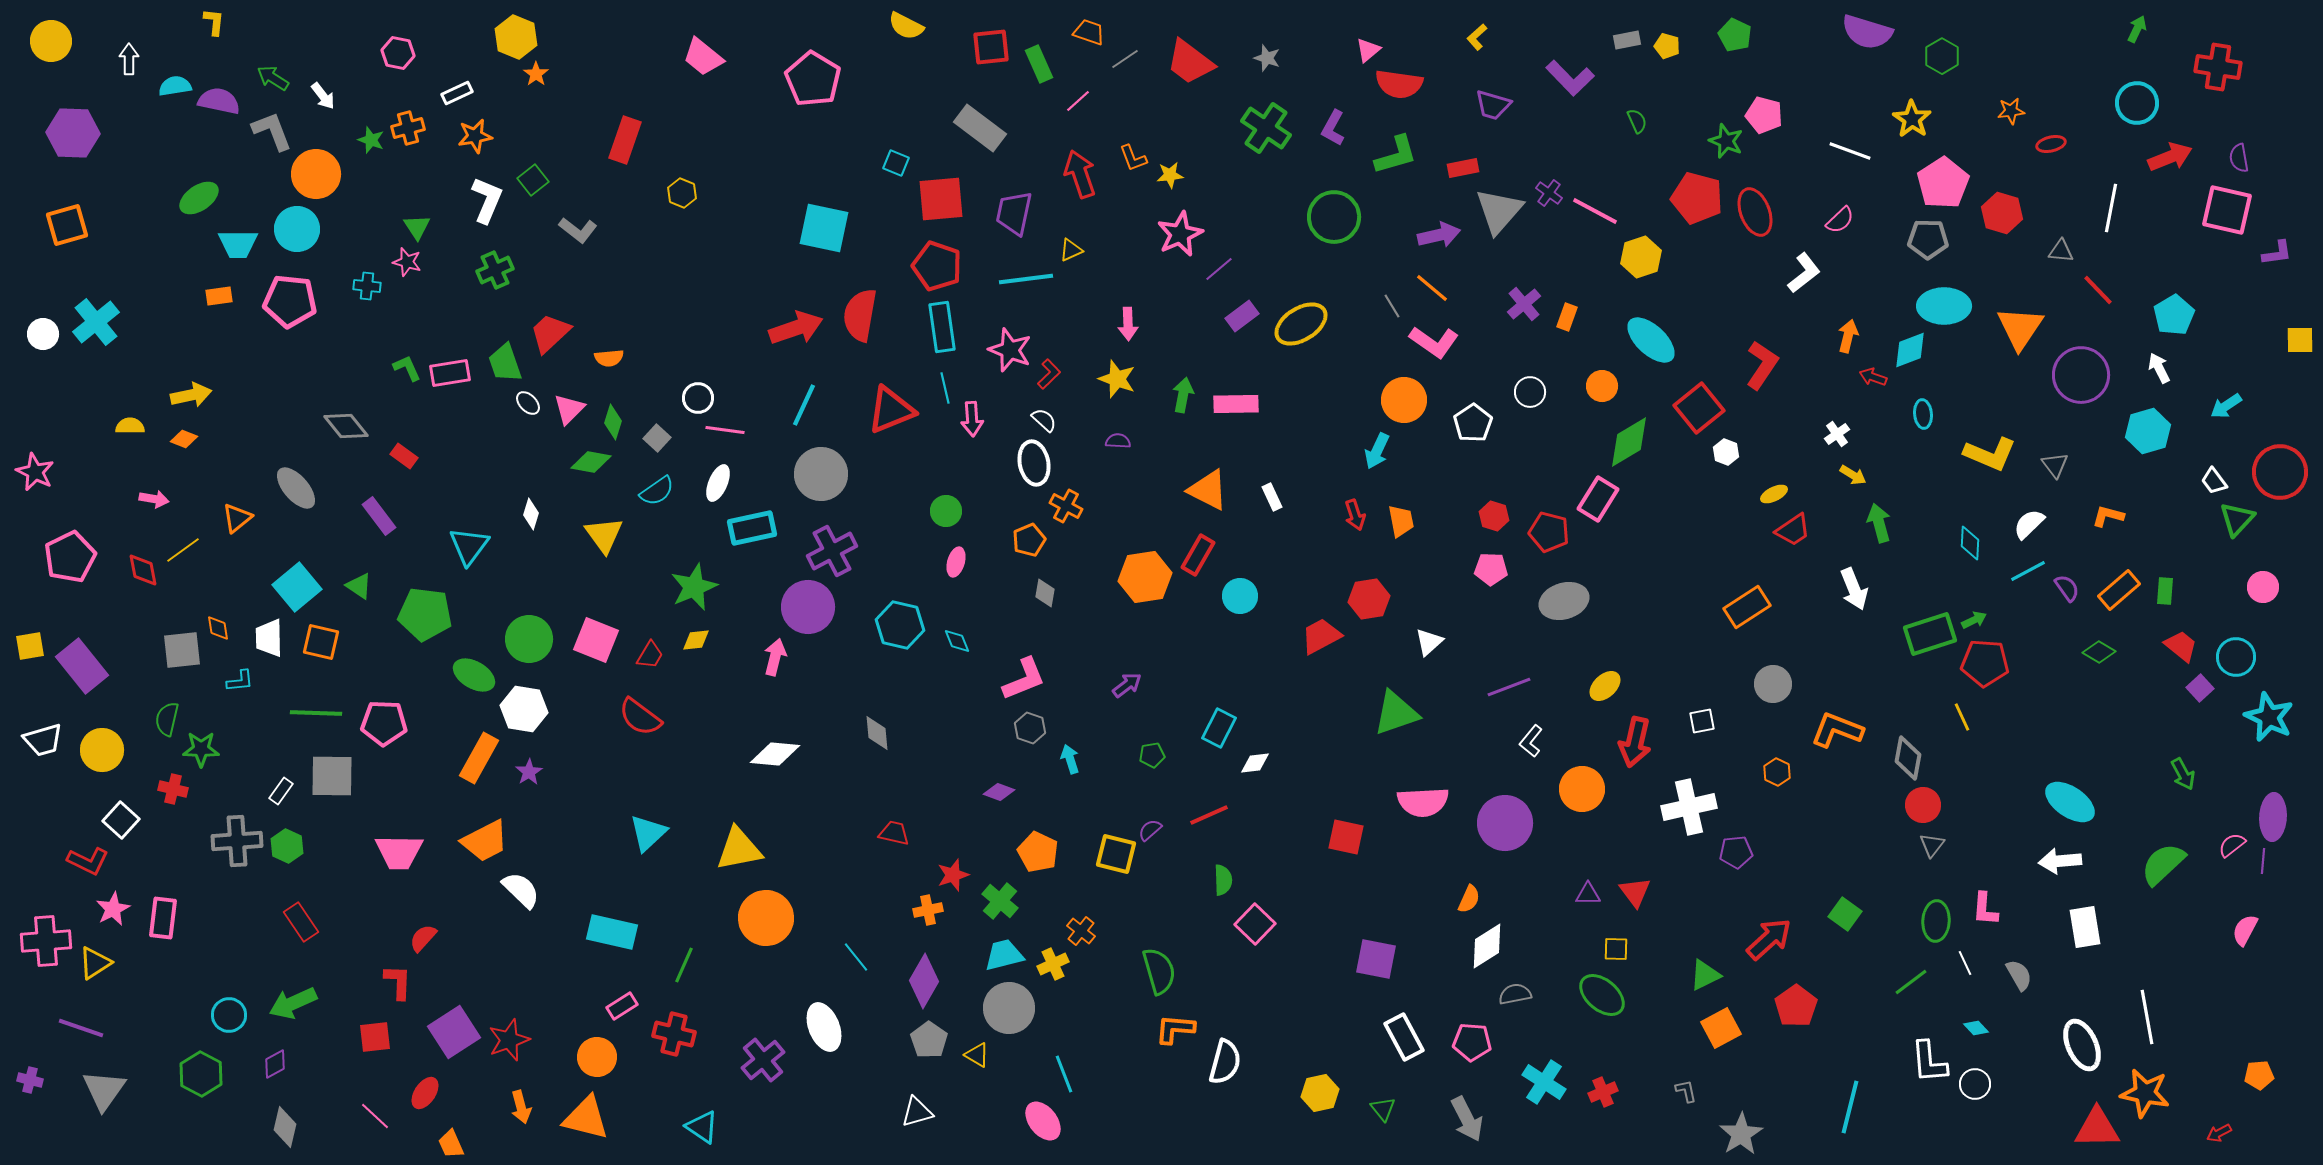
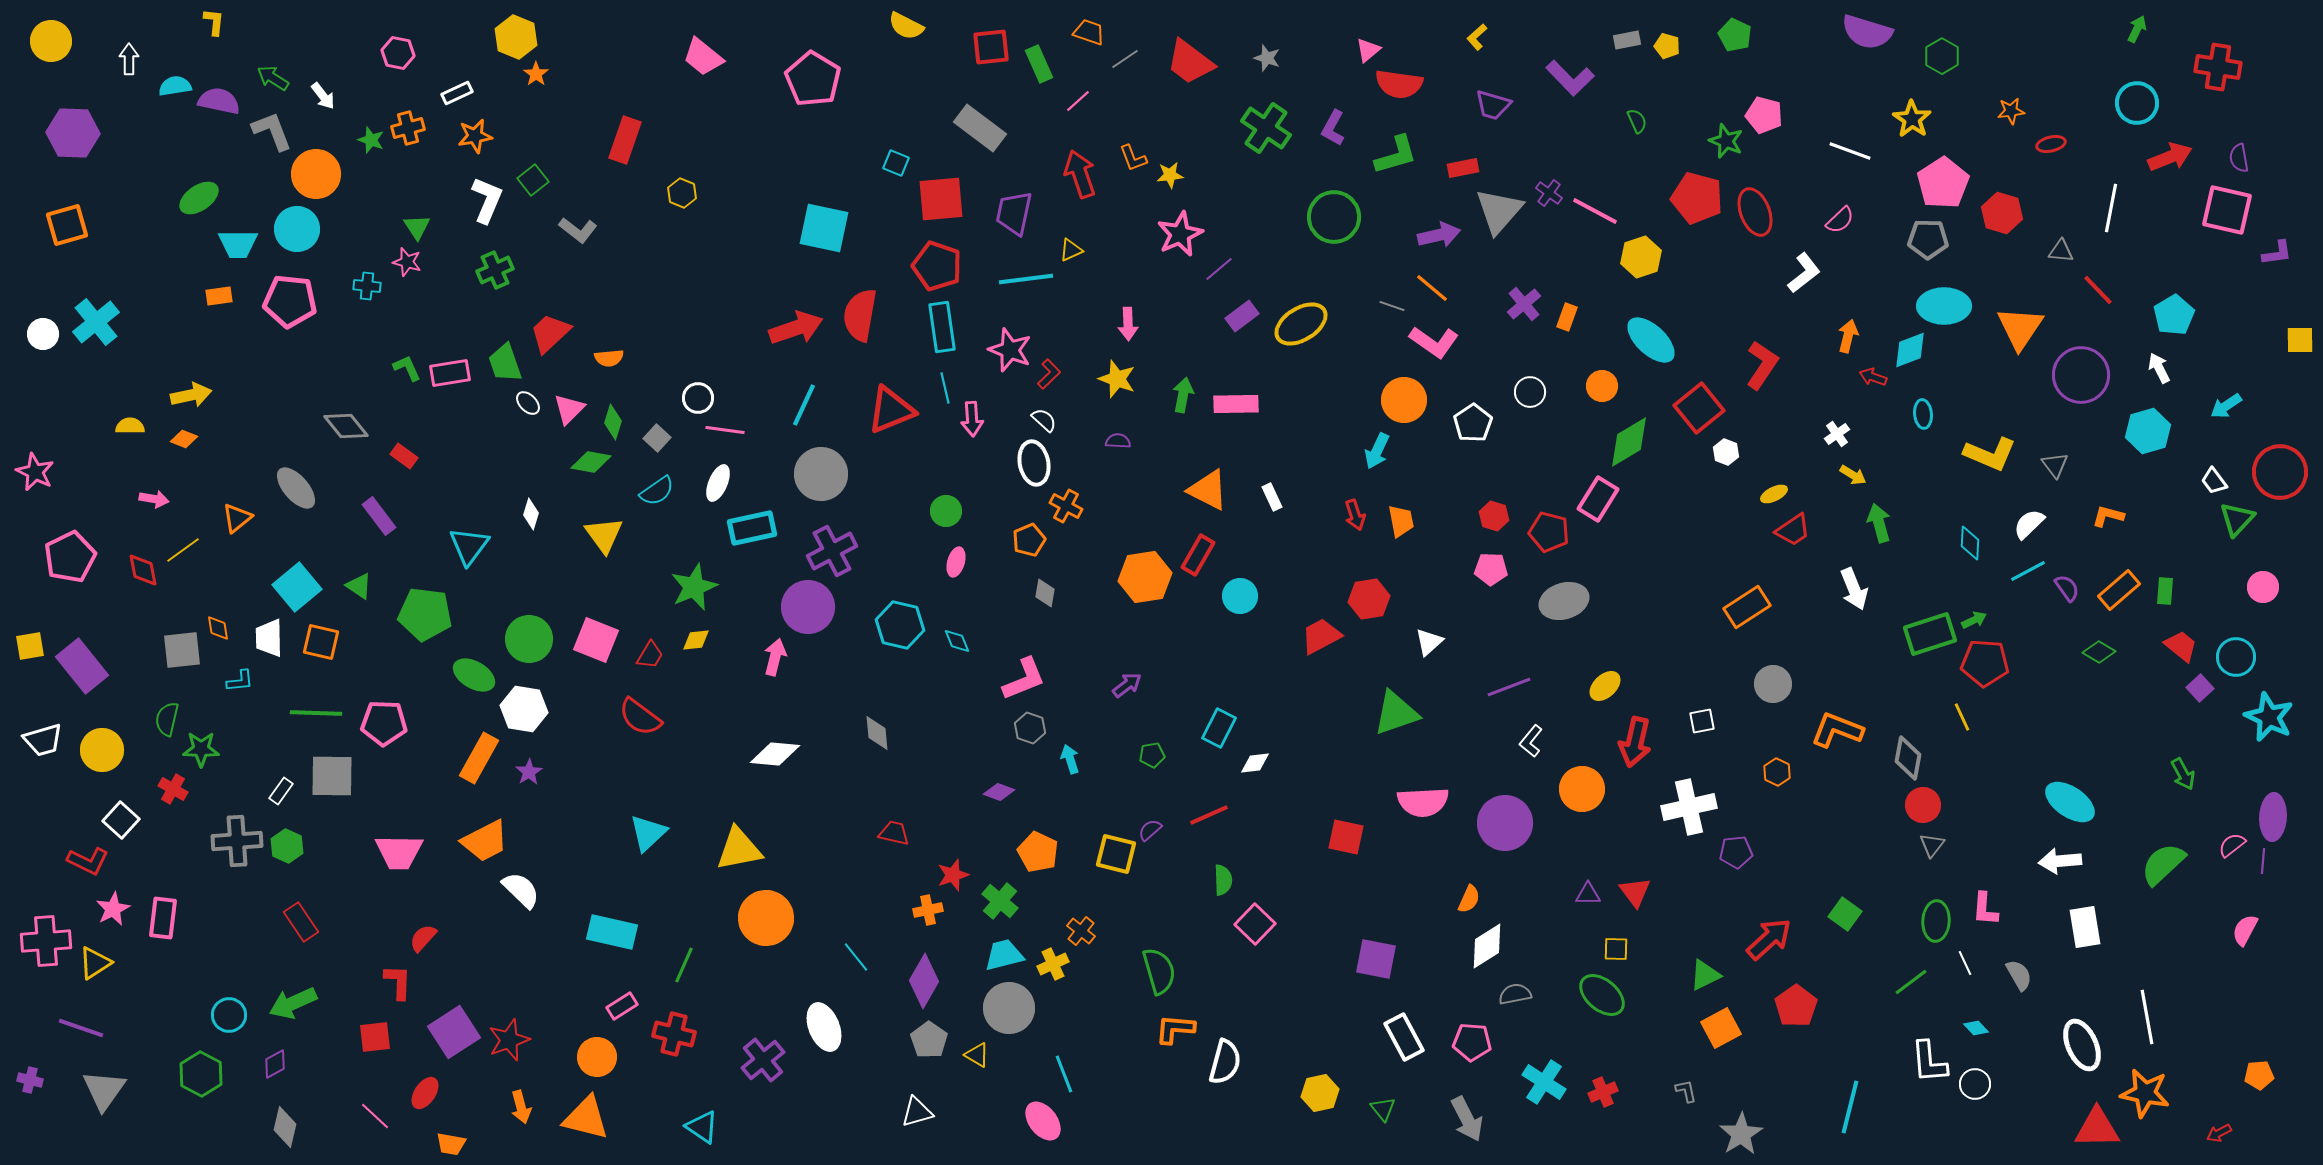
gray line at (1392, 306): rotated 40 degrees counterclockwise
red cross at (173, 789): rotated 16 degrees clockwise
orange trapezoid at (451, 1144): rotated 56 degrees counterclockwise
